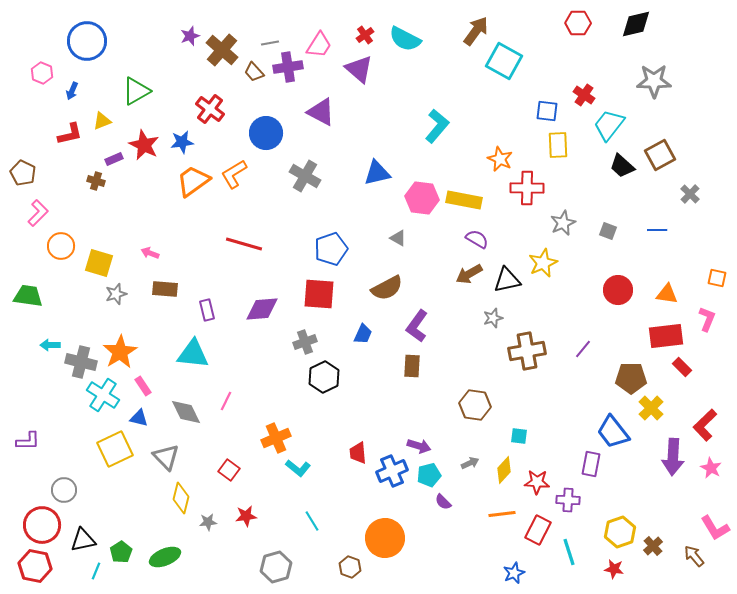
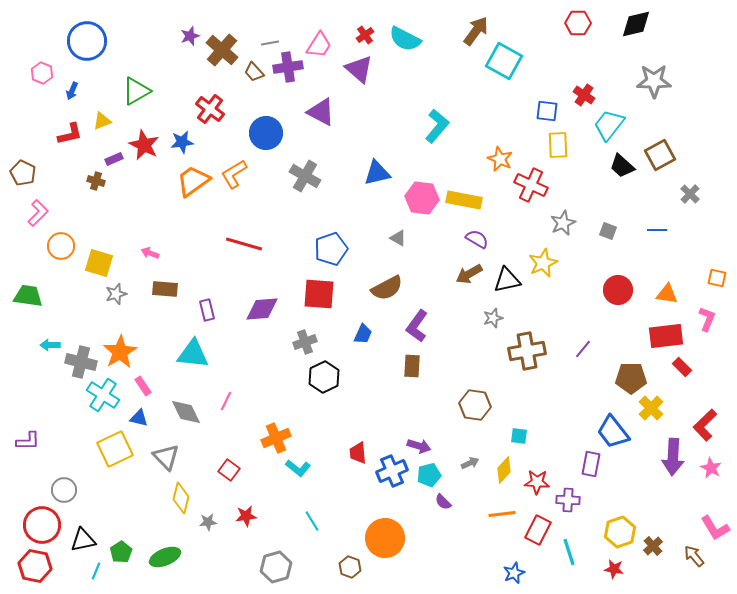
red cross at (527, 188): moved 4 px right, 3 px up; rotated 24 degrees clockwise
